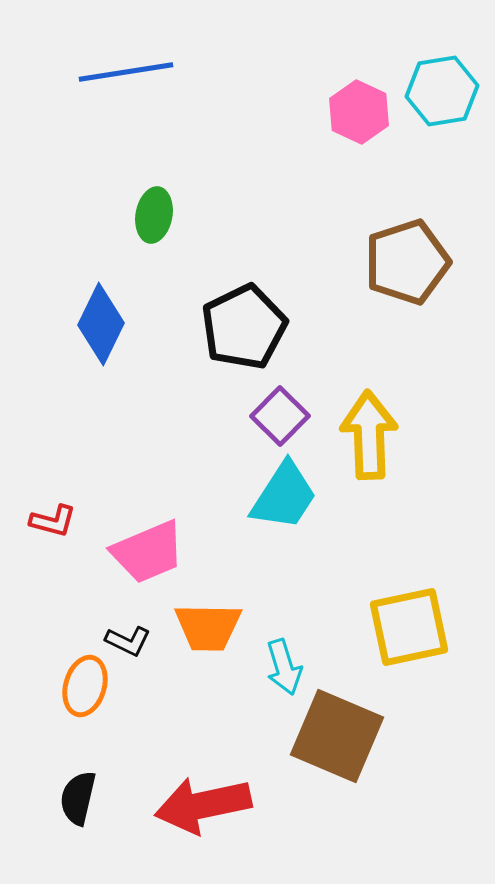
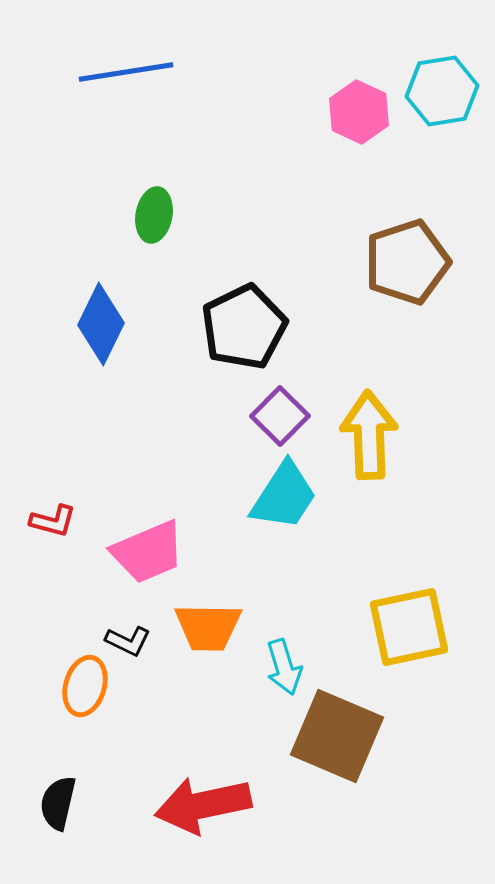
black semicircle: moved 20 px left, 5 px down
